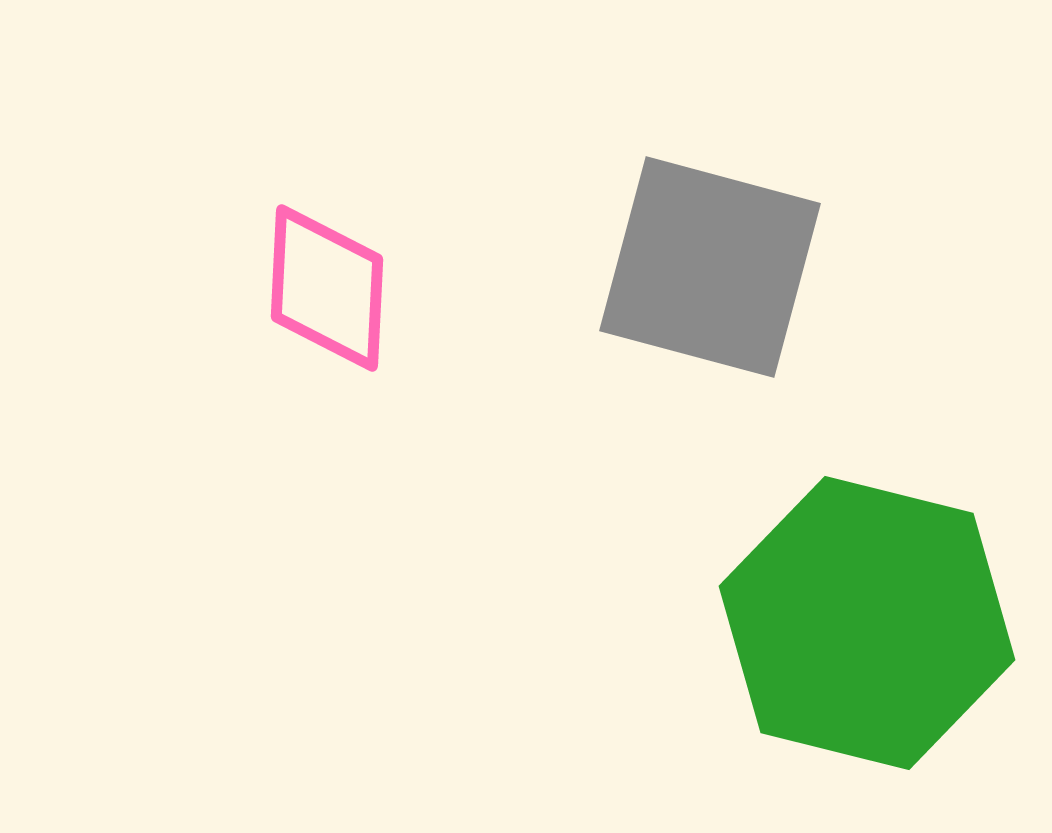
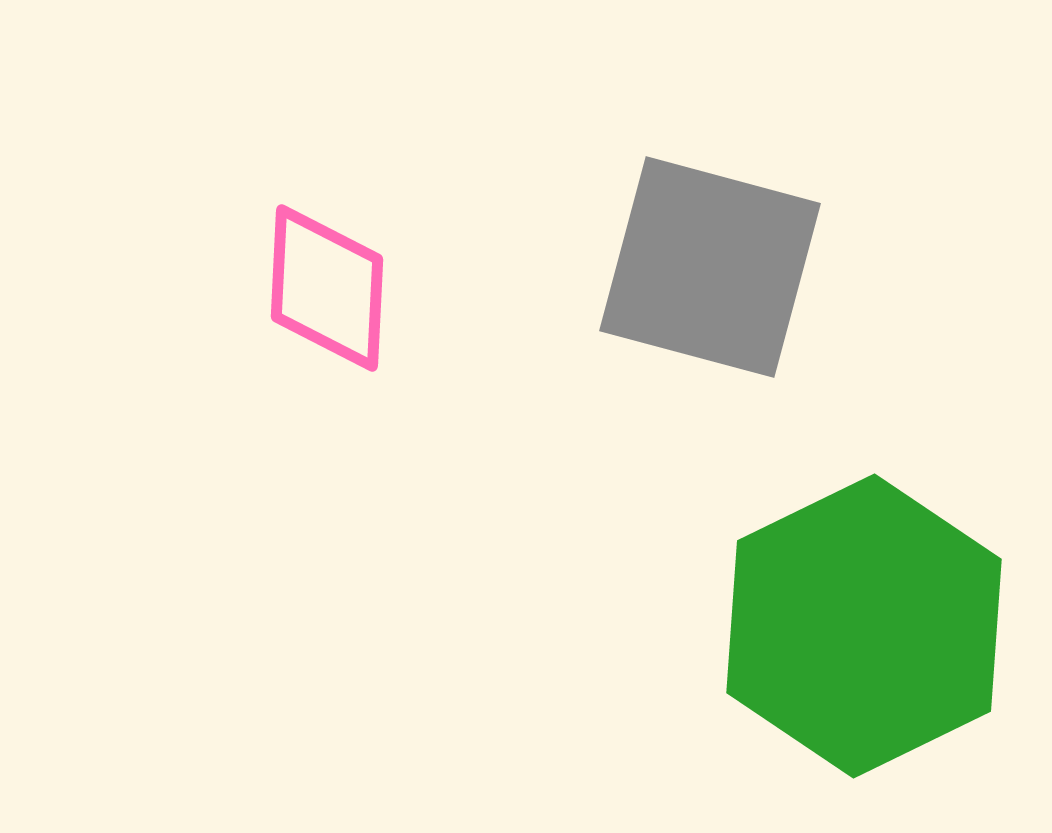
green hexagon: moved 3 px left, 3 px down; rotated 20 degrees clockwise
